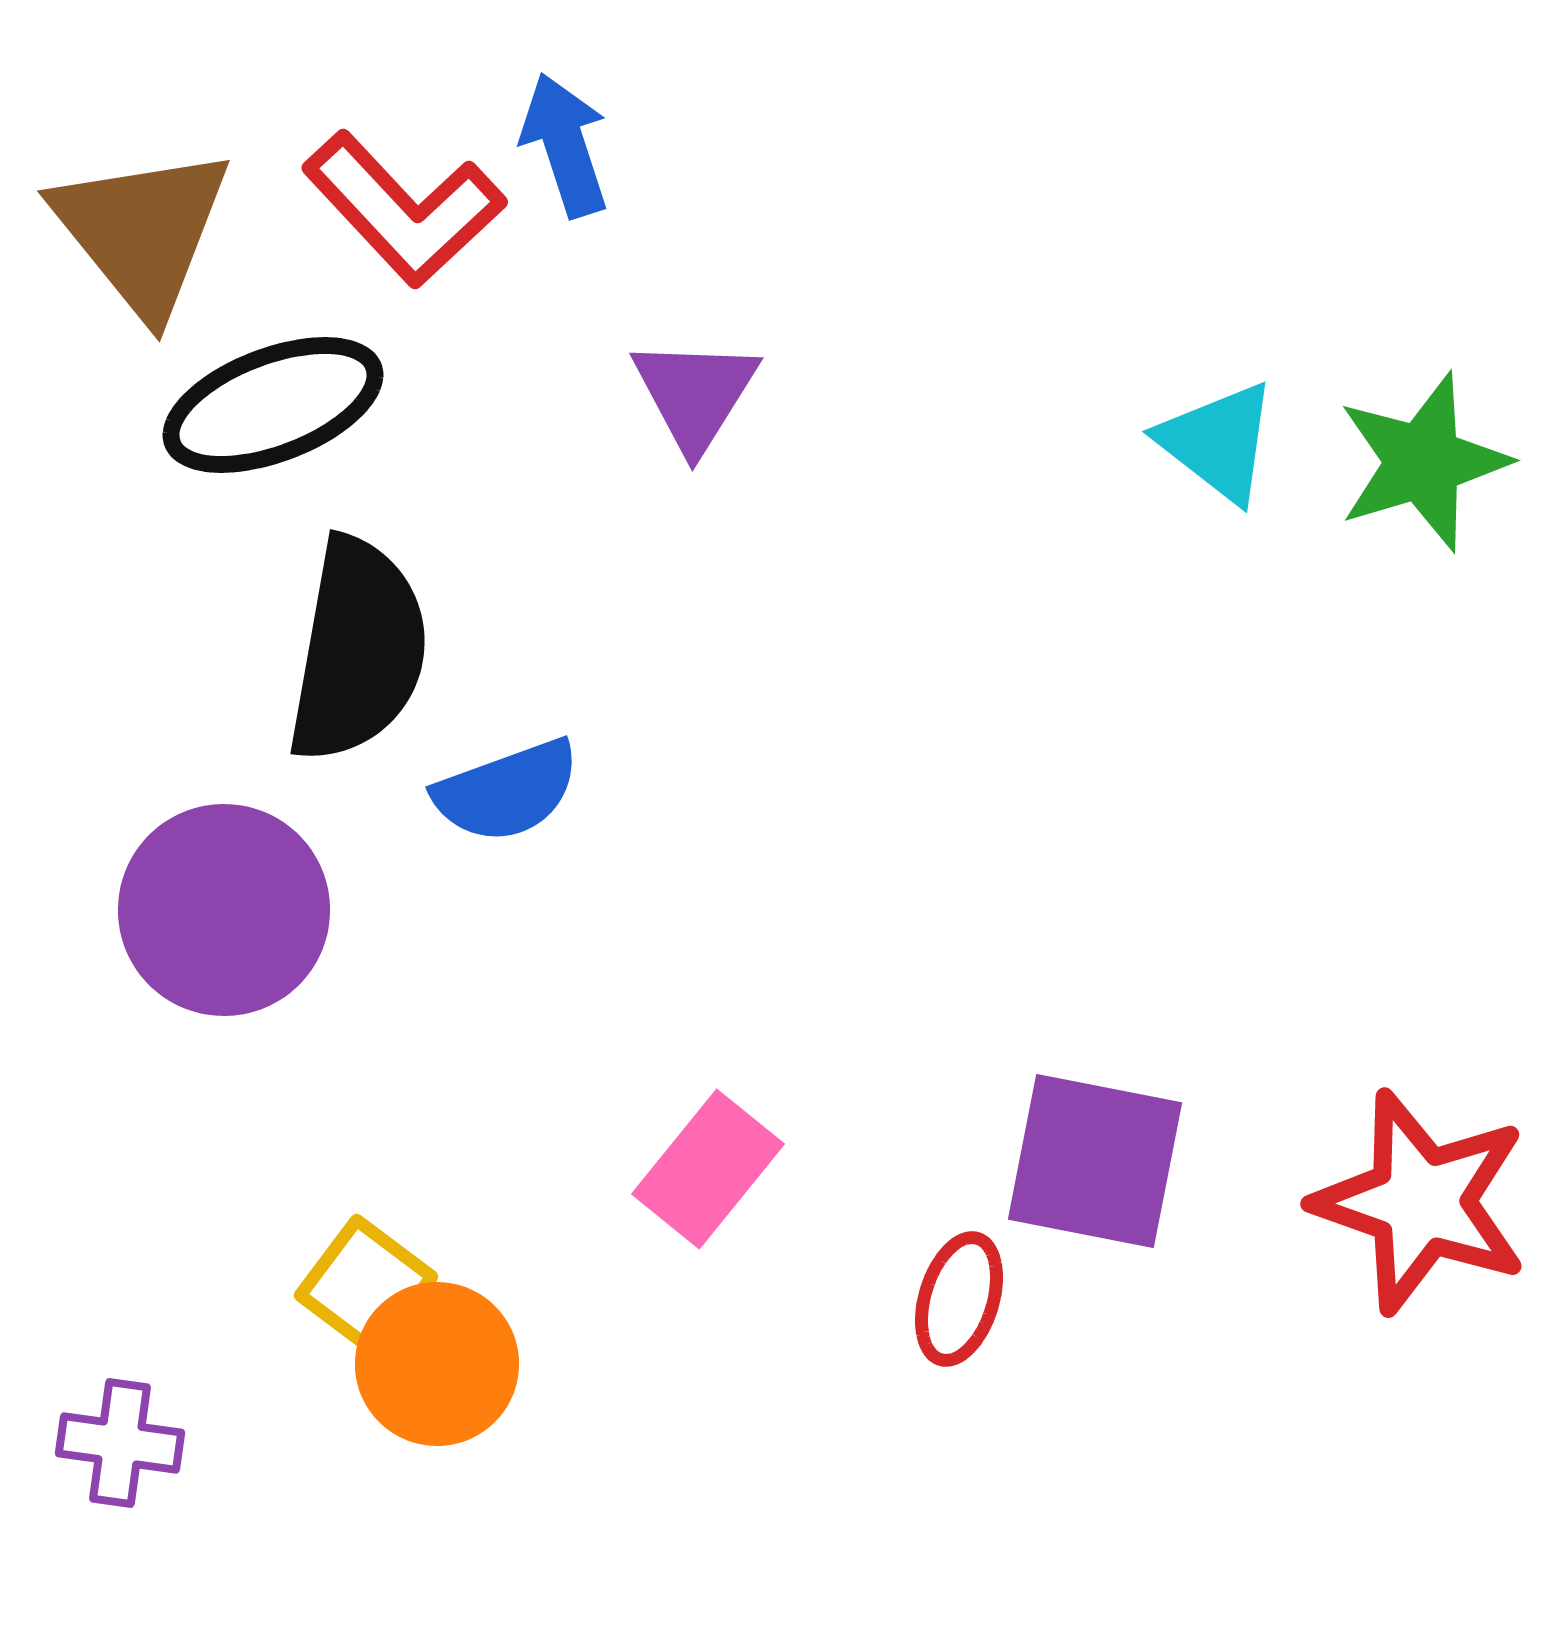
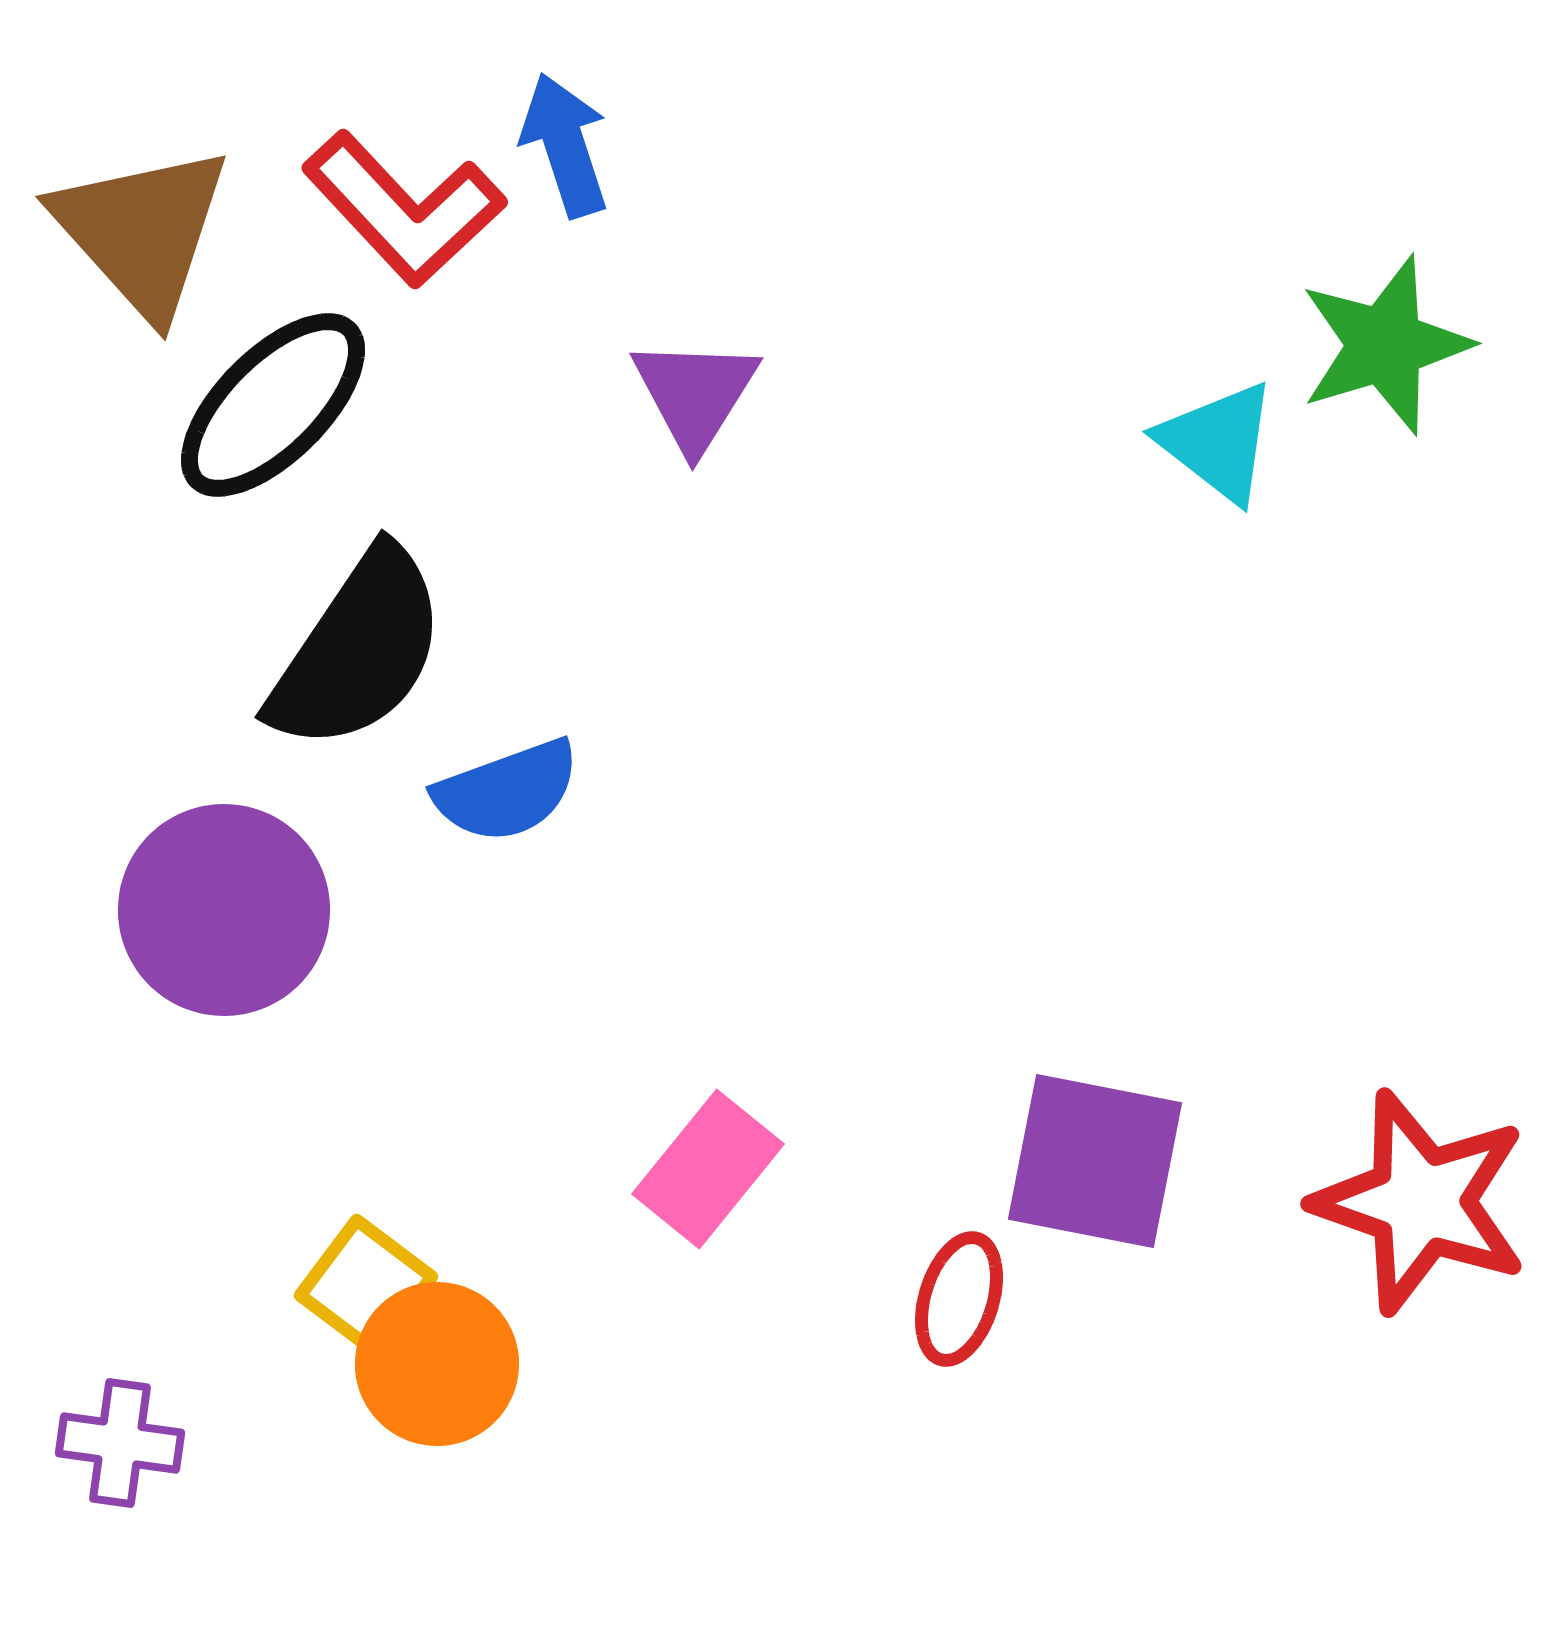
brown triangle: rotated 3 degrees counterclockwise
black ellipse: rotated 24 degrees counterclockwise
green star: moved 38 px left, 117 px up
black semicircle: rotated 24 degrees clockwise
